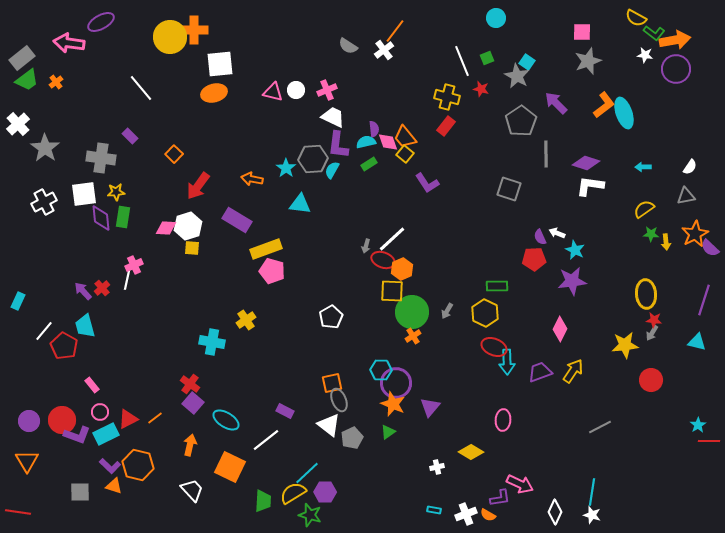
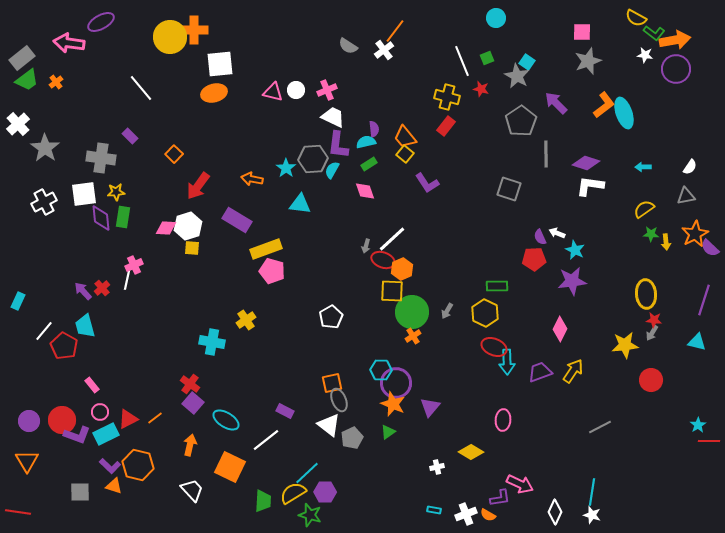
pink diamond at (388, 142): moved 23 px left, 49 px down
